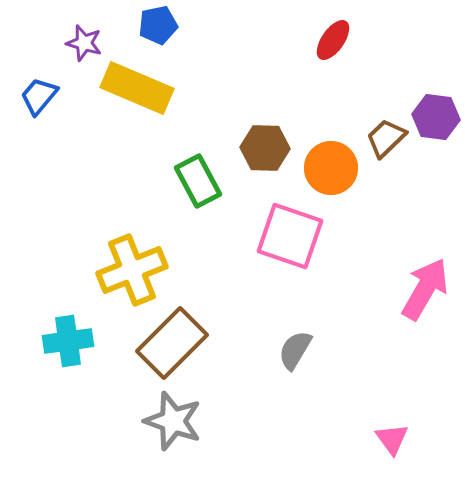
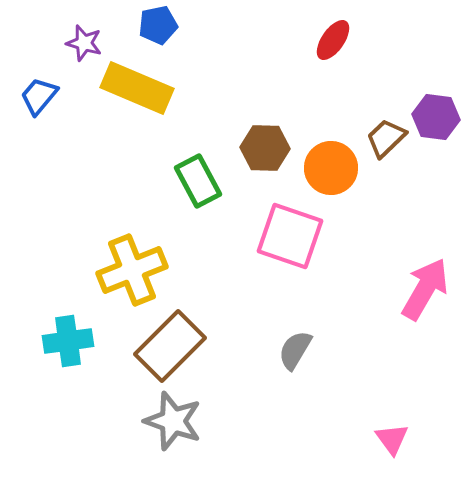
brown rectangle: moved 2 px left, 3 px down
